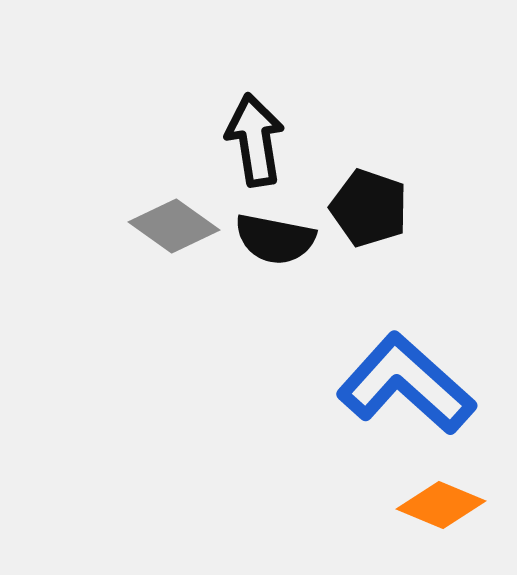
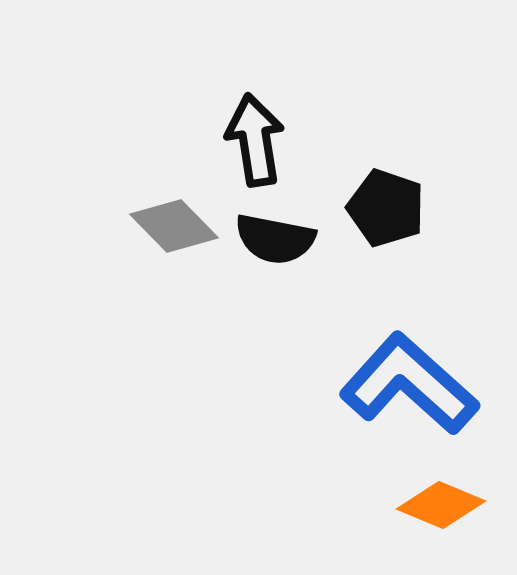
black pentagon: moved 17 px right
gray diamond: rotated 10 degrees clockwise
blue L-shape: moved 3 px right
